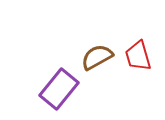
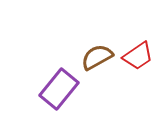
red trapezoid: rotated 108 degrees counterclockwise
